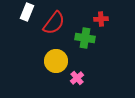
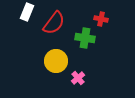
red cross: rotated 16 degrees clockwise
pink cross: moved 1 px right
